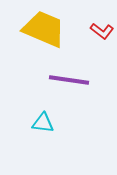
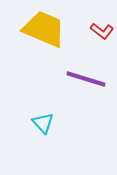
purple line: moved 17 px right, 1 px up; rotated 9 degrees clockwise
cyan triangle: rotated 40 degrees clockwise
